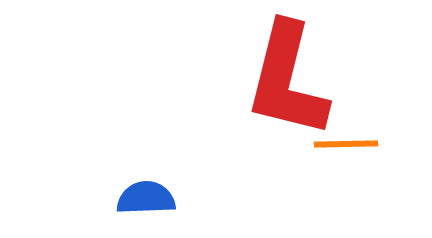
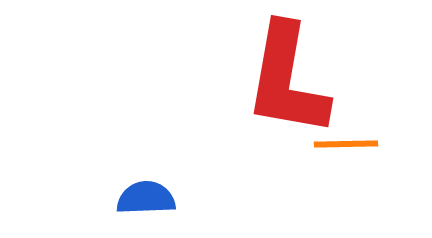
red L-shape: rotated 4 degrees counterclockwise
